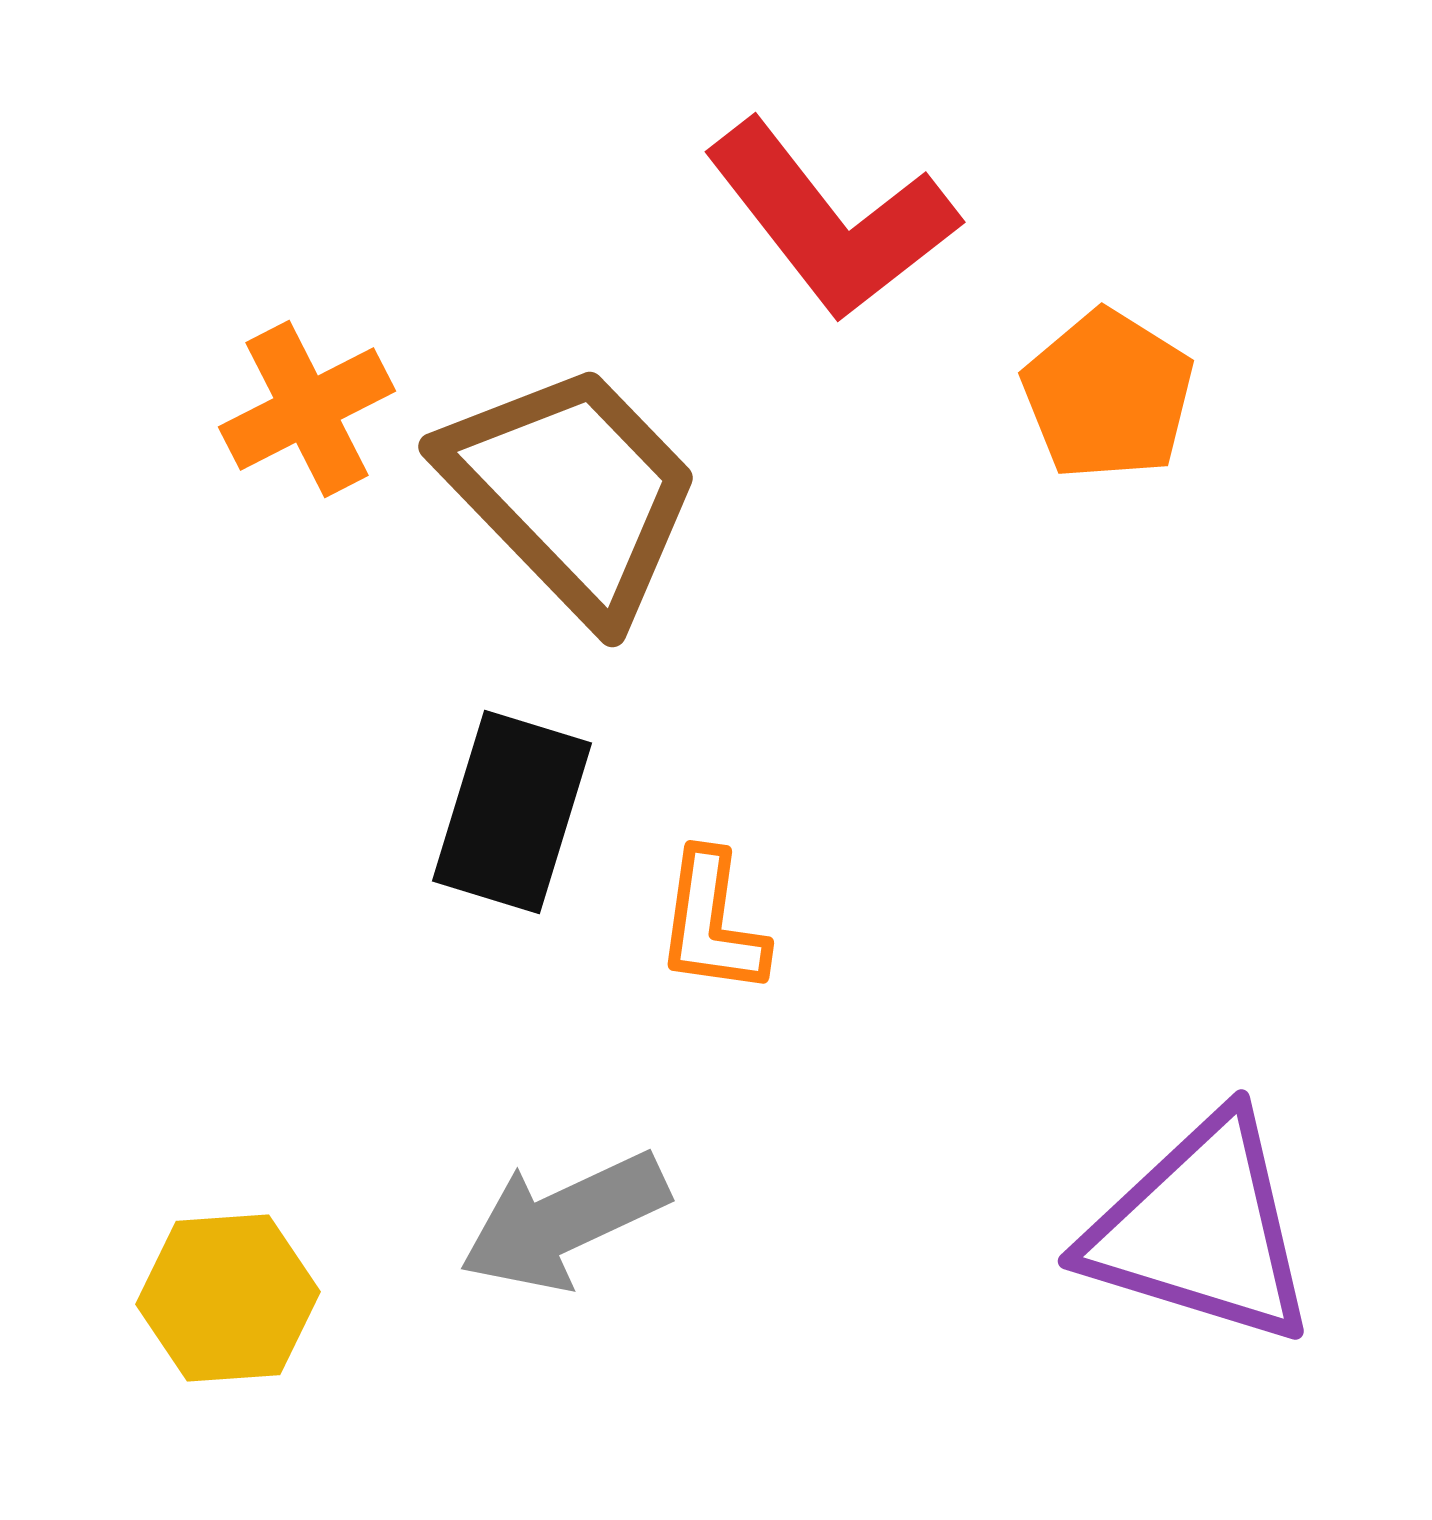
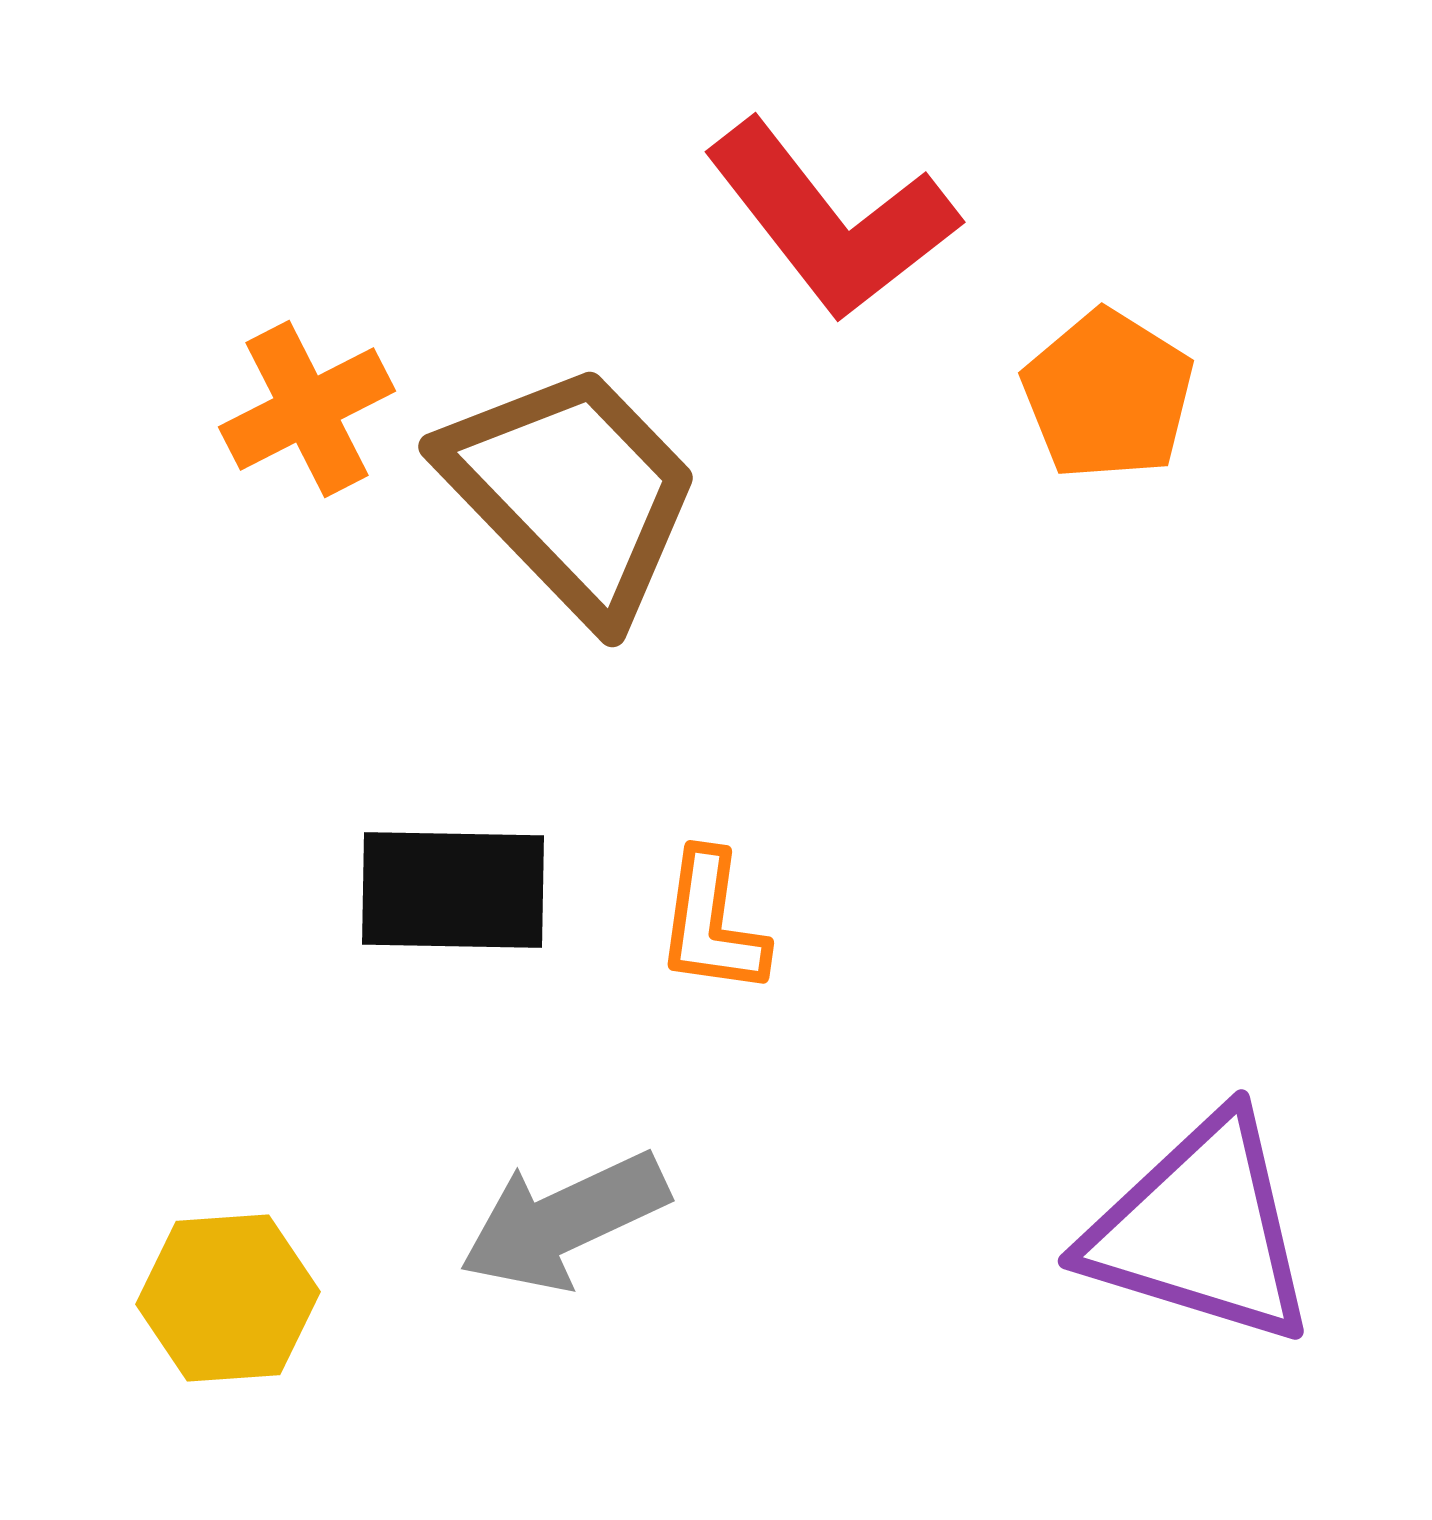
black rectangle: moved 59 px left, 78 px down; rotated 74 degrees clockwise
